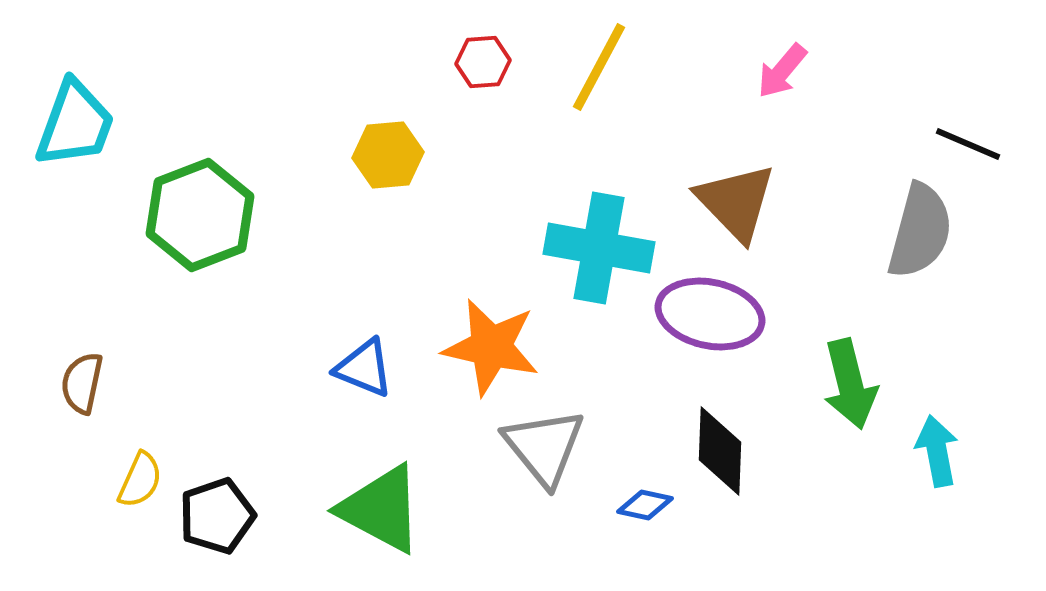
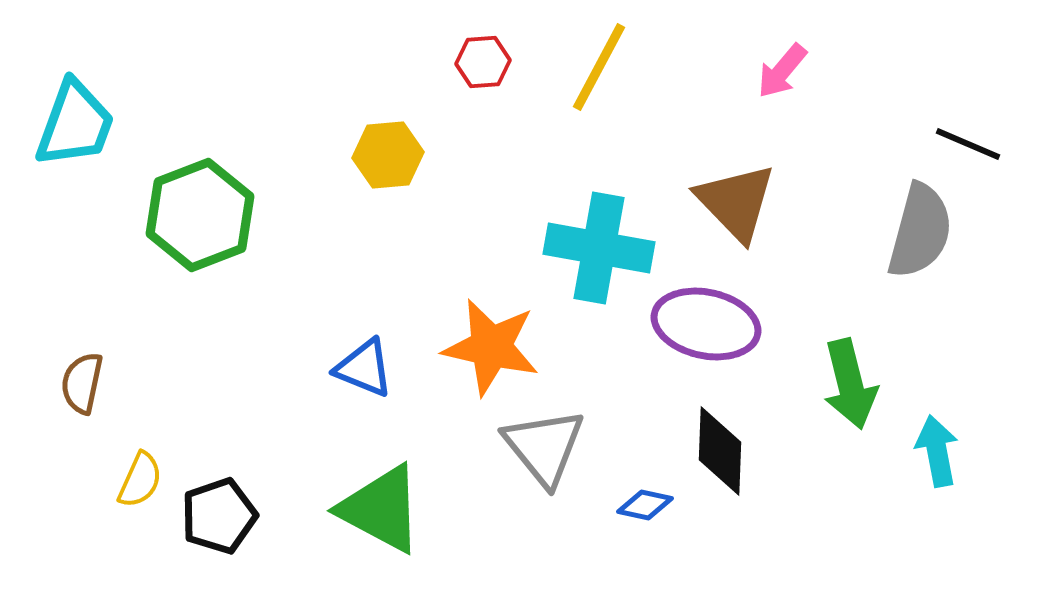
purple ellipse: moved 4 px left, 10 px down
black pentagon: moved 2 px right
